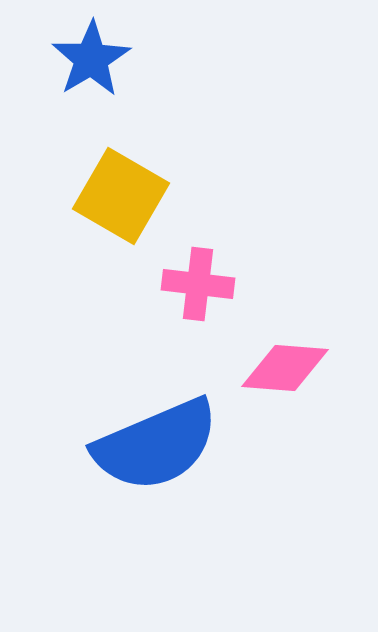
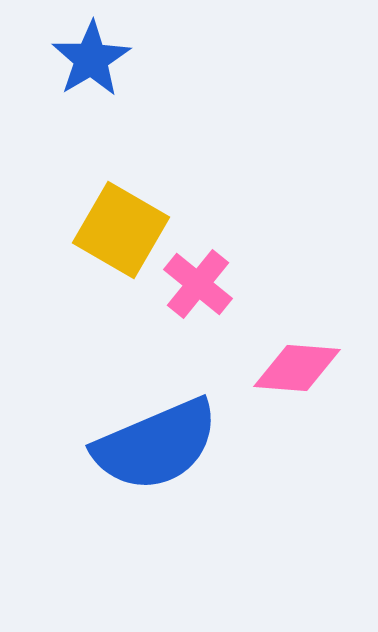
yellow square: moved 34 px down
pink cross: rotated 32 degrees clockwise
pink diamond: moved 12 px right
